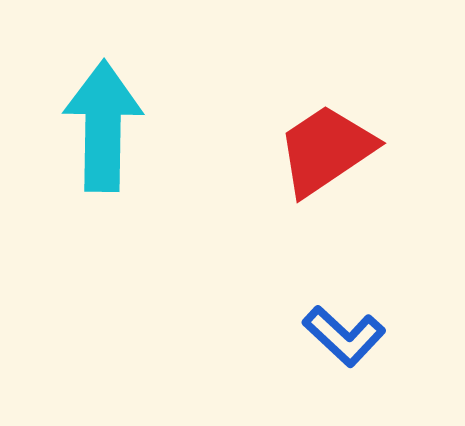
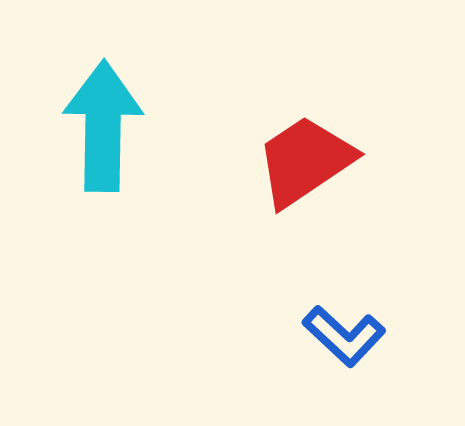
red trapezoid: moved 21 px left, 11 px down
